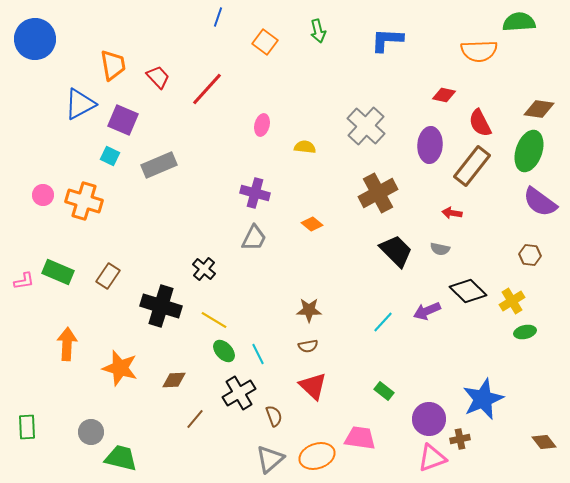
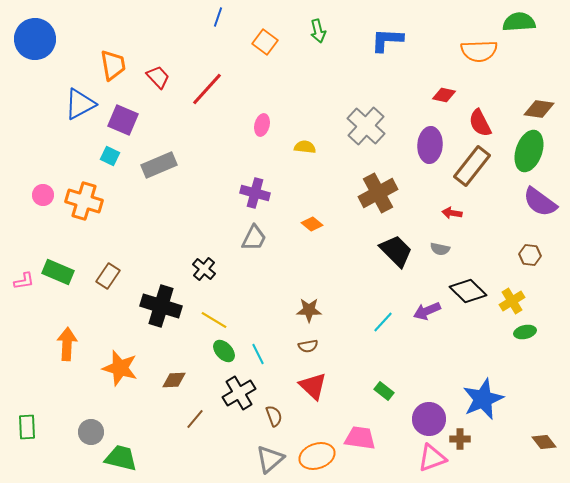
brown cross at (460, 439): rotated 12 degrees clockwise
